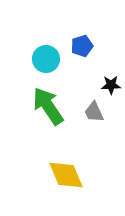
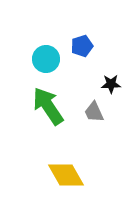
black star: moved 1 px up
yellow diamond: rotated 6 degrees counterclockwise
